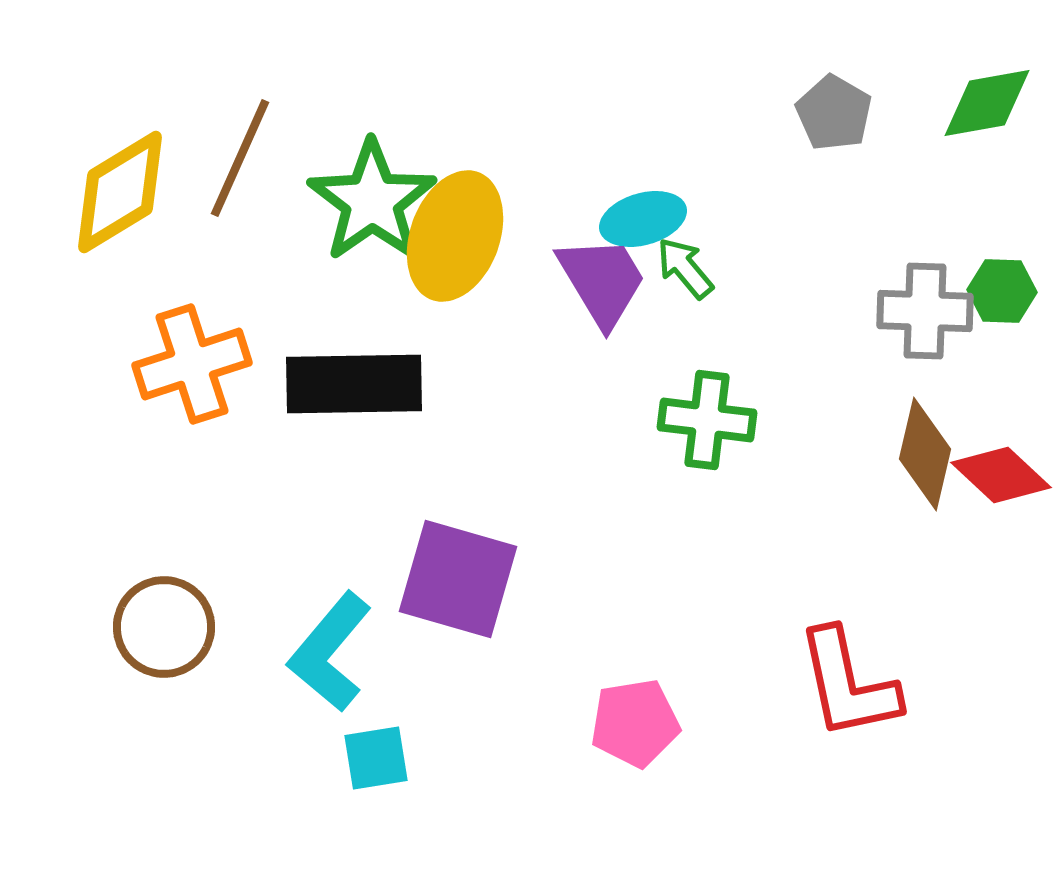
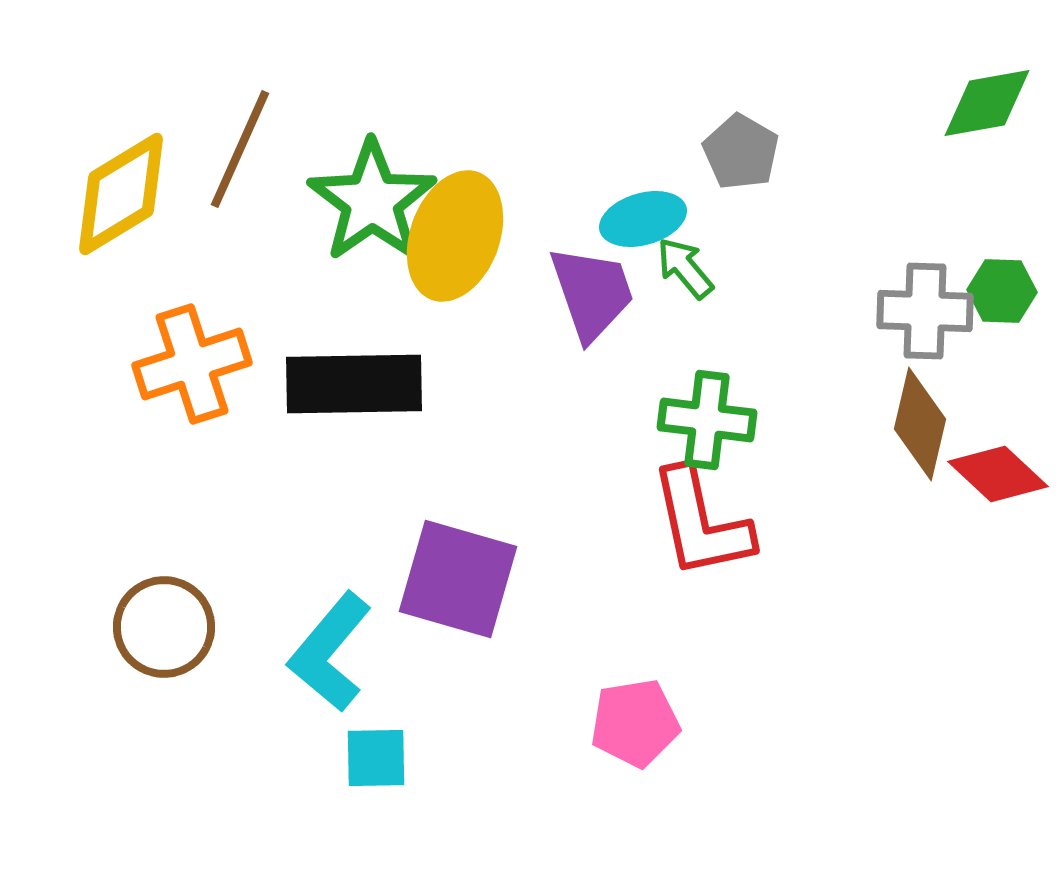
gray pentagon: moved 93 px left, 39 px down
brown line: moved 9 px up
yellow diamond: moved 1 px right, 2 px down
purple trapezoid: moved 10 px left, 12 px down; rotated 12 degrees clockwise
brown diamond: moved 5 px left, 30 px up
red diamond: moved 3 px left, 1 px up
red L-shape: moved 147 px left, 161 px up
cyan square: rotated 8 degrees clockwise
